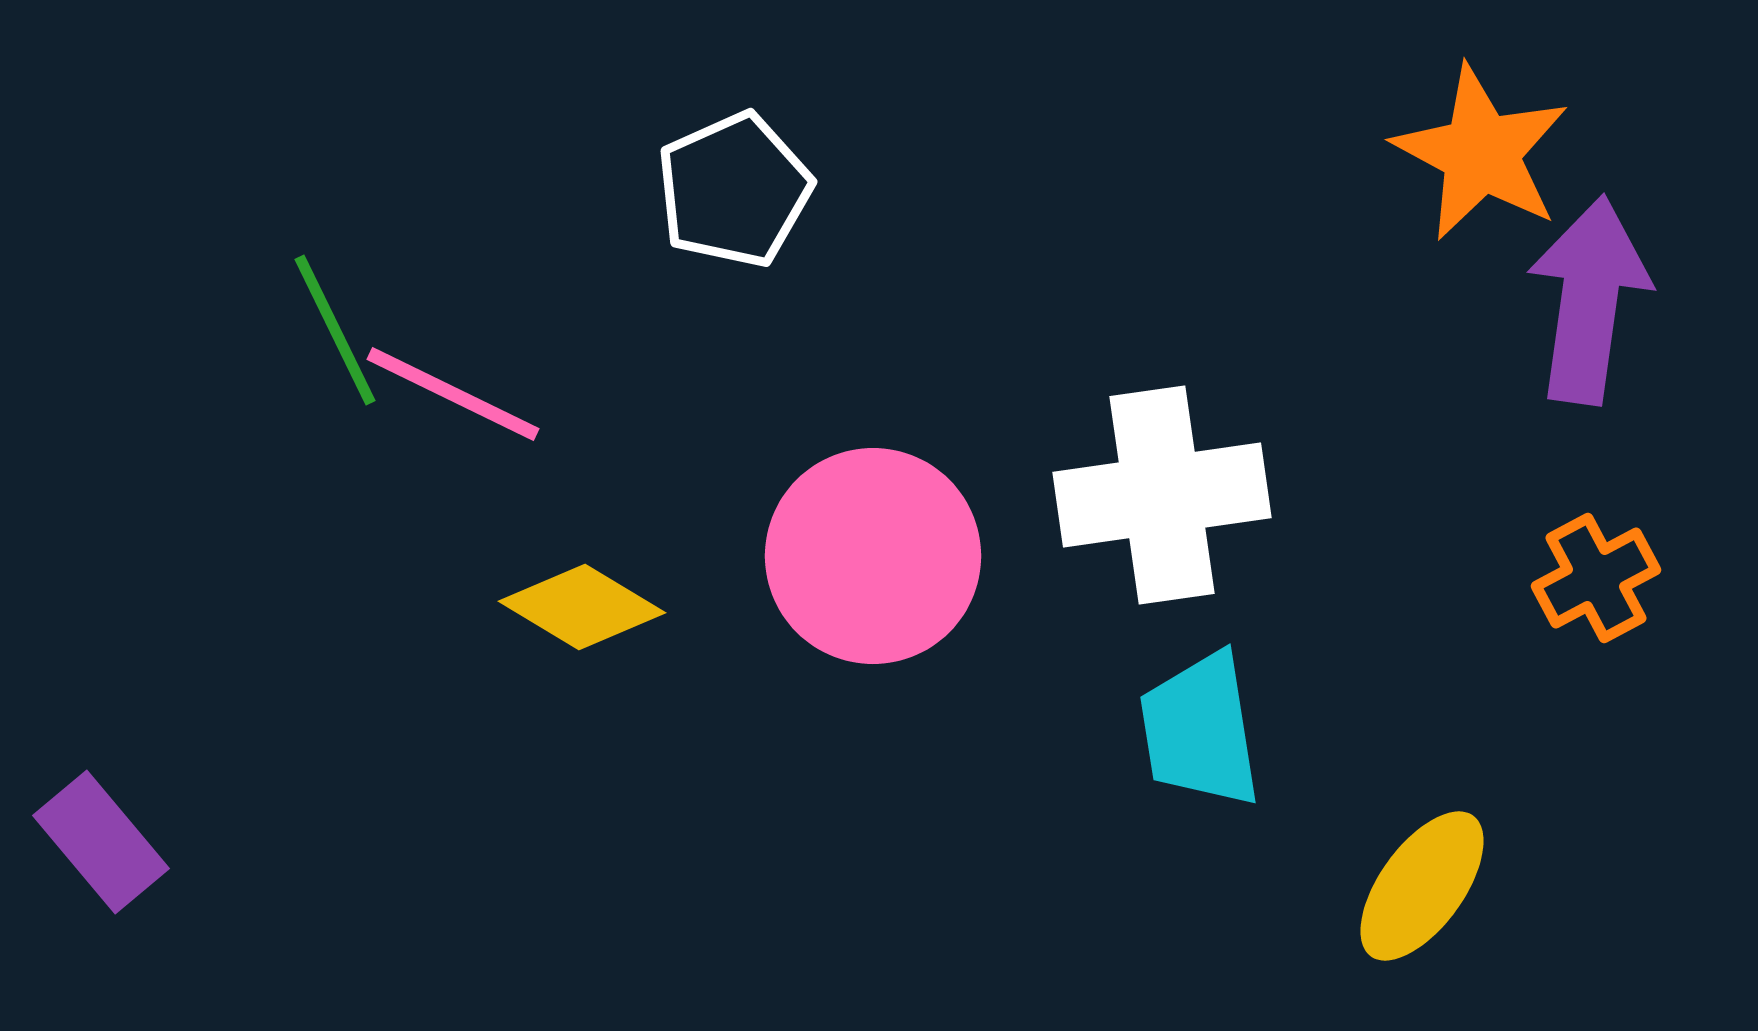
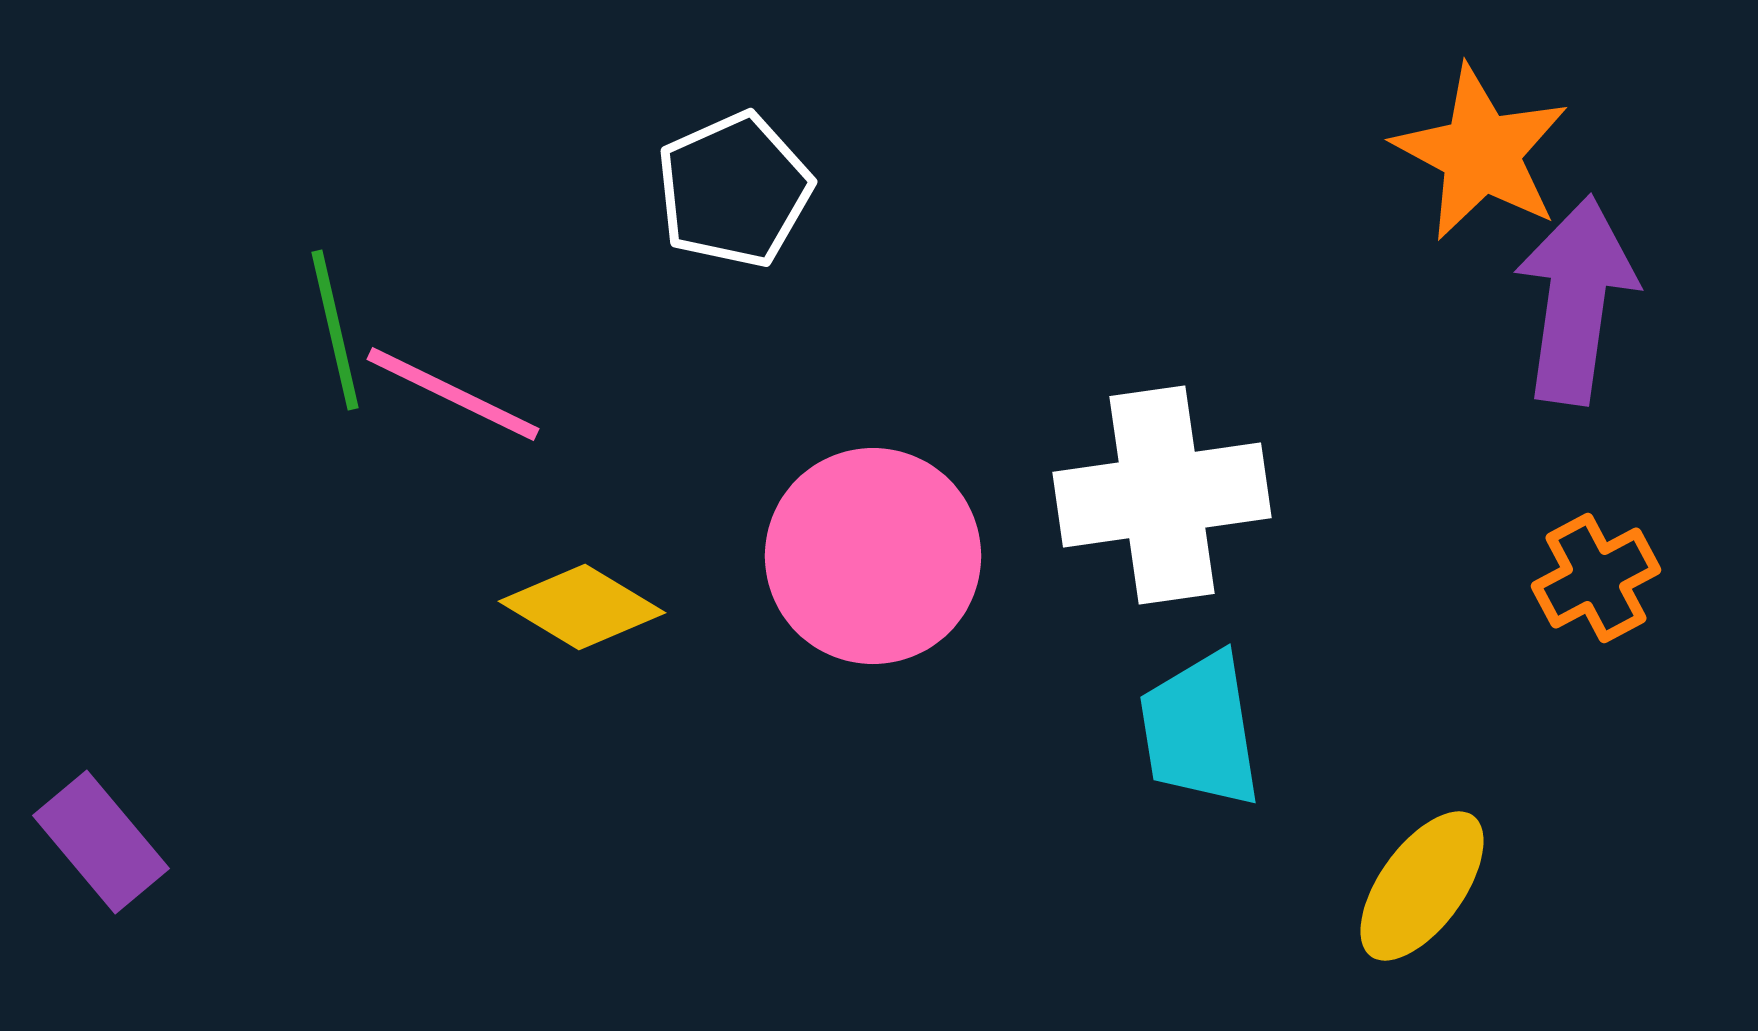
purple arrow: moved 13 px left
green line: rotated 13 degrees clockwise
